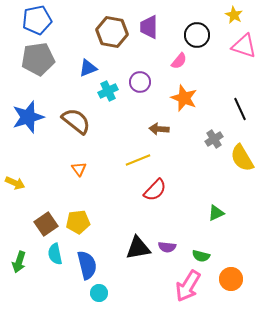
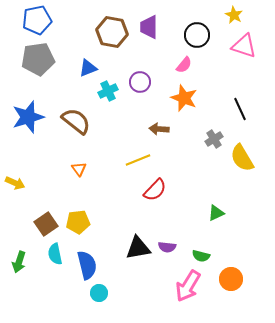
pink semicircle: moved 5 px right, 4 px down
